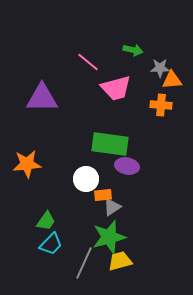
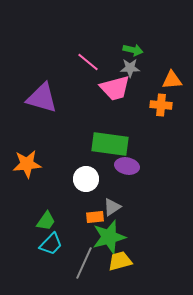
gray star: moved 30 px left
pink trapezoid: moved 1 px left
purple triangle: rotated 16 degrees clockwise
orange rectangle: moved 8 px left, 22 px down
